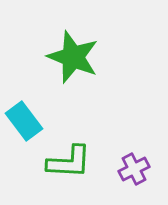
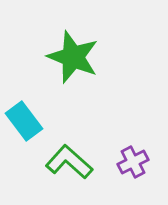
green L-shape: rotated 141 degrees counterclockwise
purple cross: moved 1 px left, 7 px up
